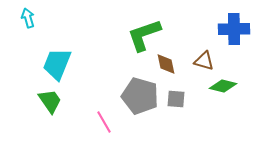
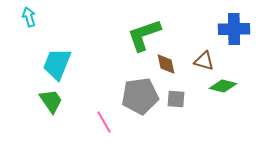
cyan arrow: moved 1 px right, 1 px up
gray pentagon: rotated 24 degrees counterclockwise
green trapezoid: moved 1 px right
